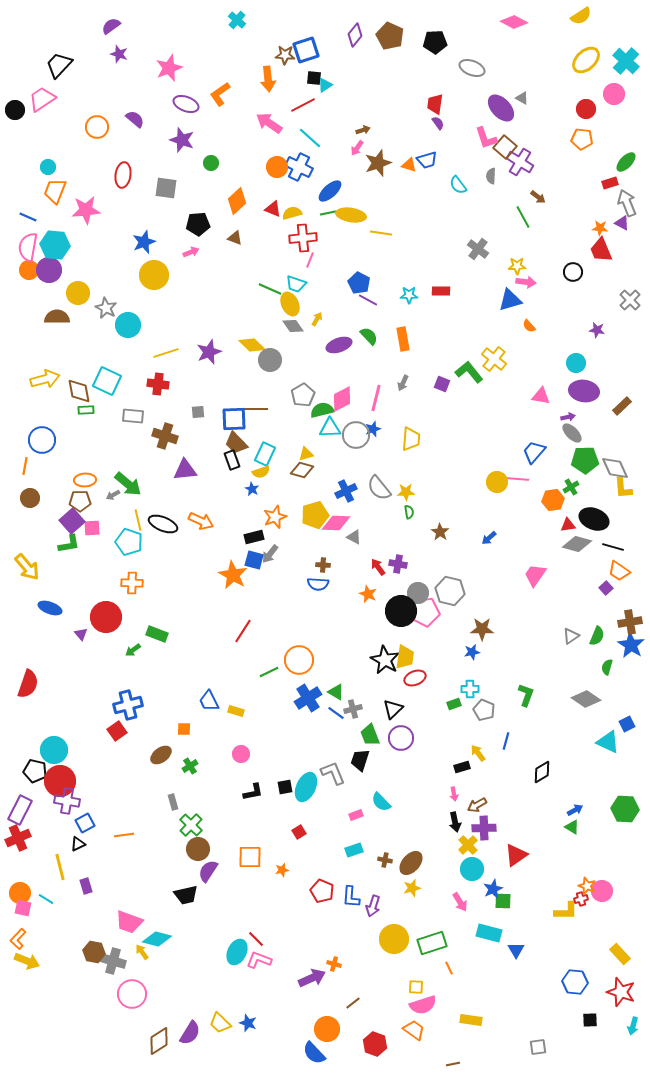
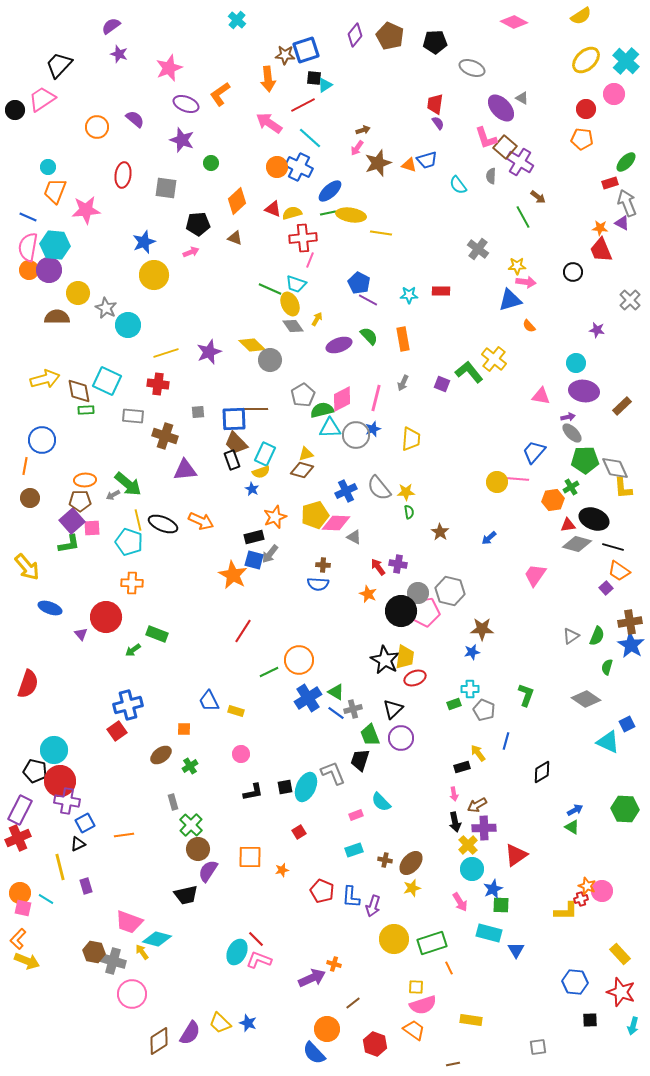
green square at (503, 901): moved 2 px left, 4 px down
